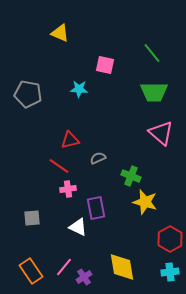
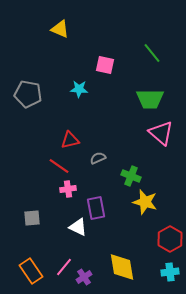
yellow triangle: moved 4 px up
green trapezoid: moved 4 px left, 7 px down
